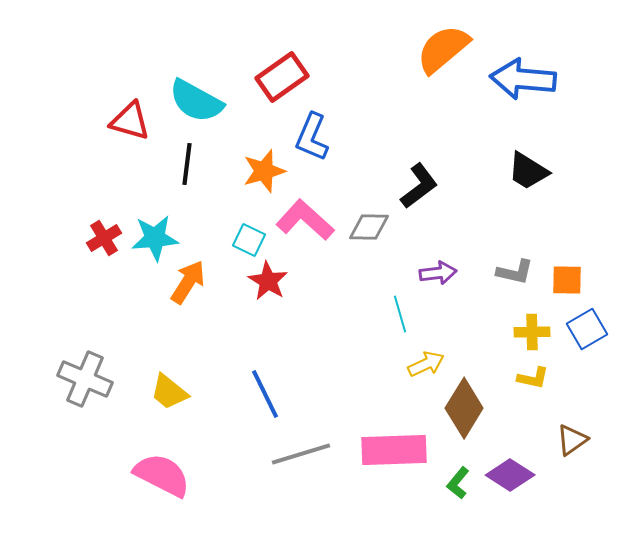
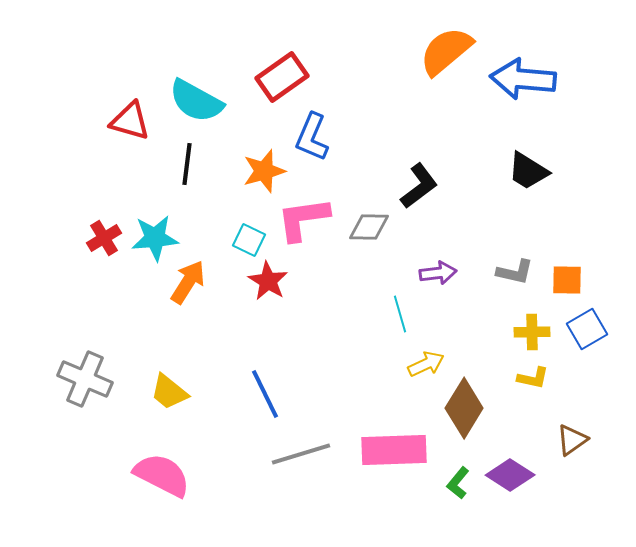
orange semicircle: moved 3 px right, 2 px down
pink L-shape: moved 2 px left, 1 px up; rotated 50 degrees counterclockwise
